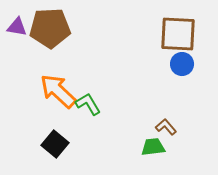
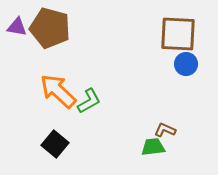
brown pentagon: rotated 18 degrees clockwise
blue circle: moved 4 px right
green L-shape: moved 1 px right, 3 px up; rotated 92 degrees clockwise
brown L-shape: moved 1 px left, 3 px down; rotated 25 degrees counterclockwise
